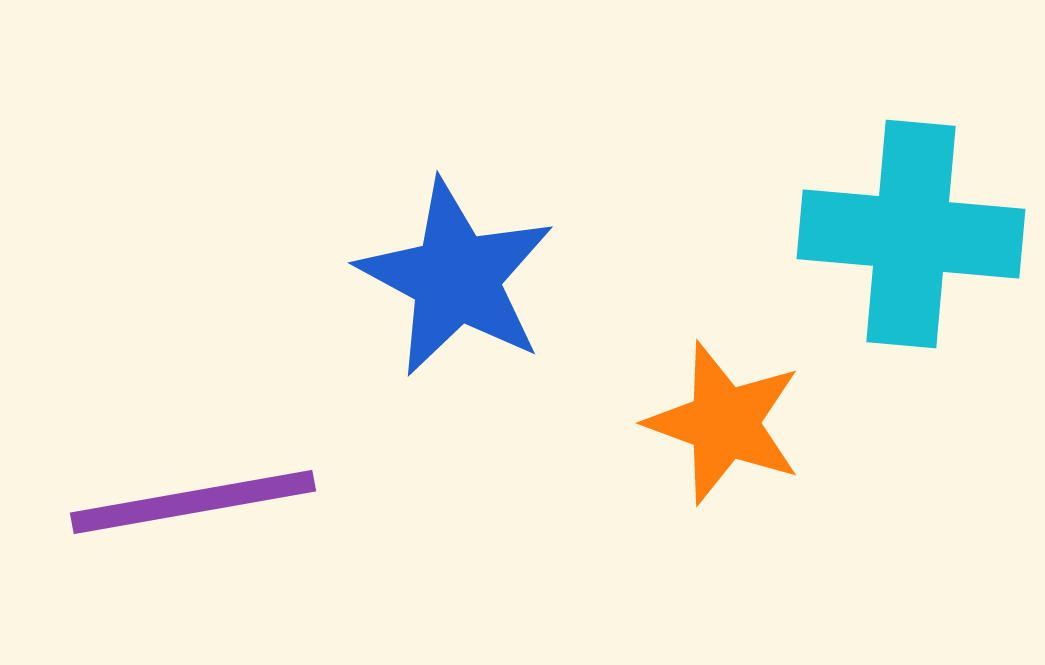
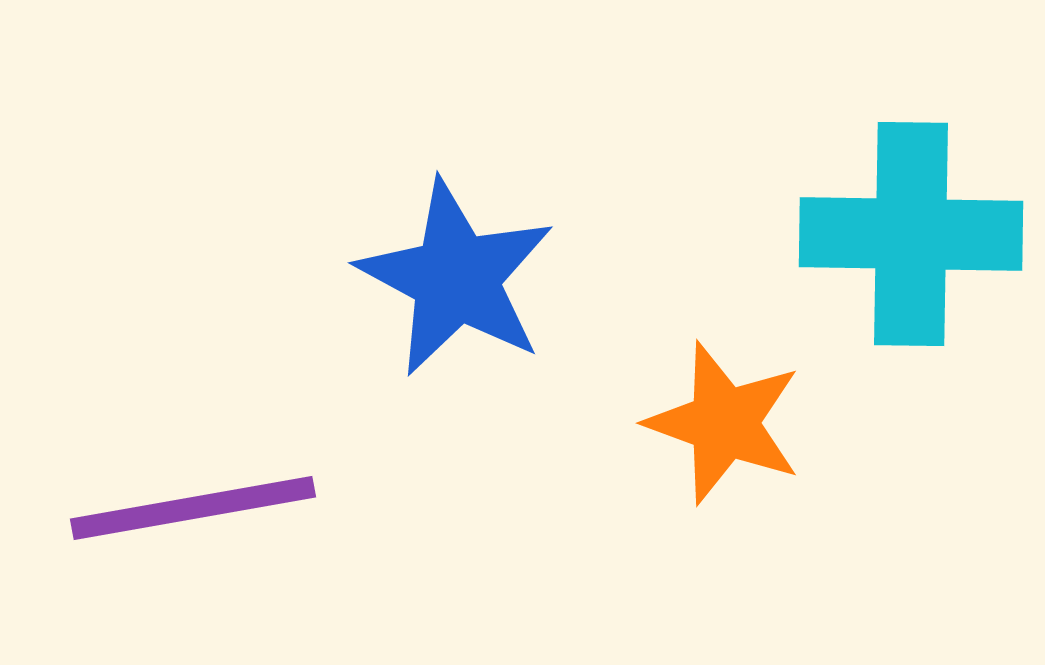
cyan cross: rotated 4 degrees counterclockwise
purple line: moved 6 px down
